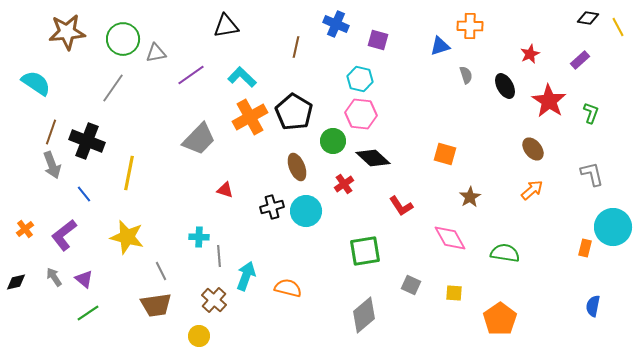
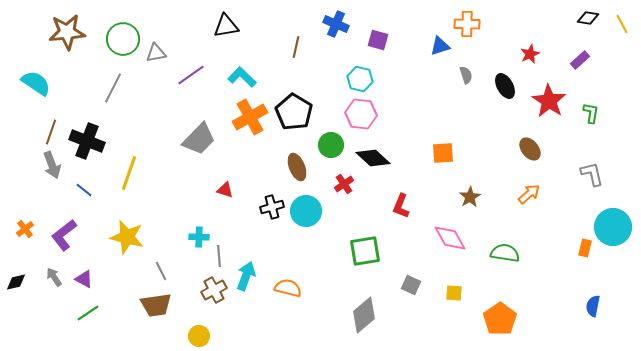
orange cross at (470, 26): moved 3 px left, 2 px up
yellow line at (618, 27): moved 4 px right, 3 px up
gray line at (113, 88): rotated 8 degrees counterclockwise
green L-shape at (591, 113): rotated 10 degrees counterclockwise
green circle at (333, 141): moved 2 px left, 4 px down
brown ellipse at (533, 149): moved 3 px left
orange square at (445, 154): moved 2 px left, 1 px up; rotated 20 degrees counterclockwise
yellow line at (129, 173): rotated 8 degrees clockwise
orange arrow at (532, 190): moved 3 px left, 4 px down
blue line at (84, 194): moved 4 px up; rotated 12 degrees counterclockwise
red L-shape at (401, 206): rotated 55 degrees clockwise
purple triangle at (84, 279): rotated 12 degrees counterclockwise
brown cross at (214, 300): moved 10 px up; rotated 20 degrees clockwise
